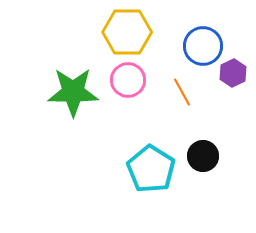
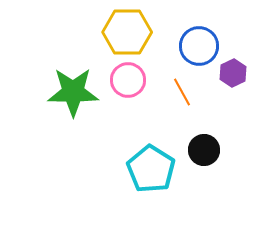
blue circle: moved 4 px left
black circle: moved 1 px right, 6 px up
